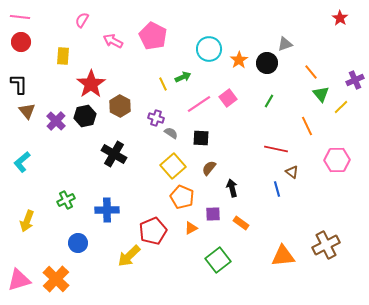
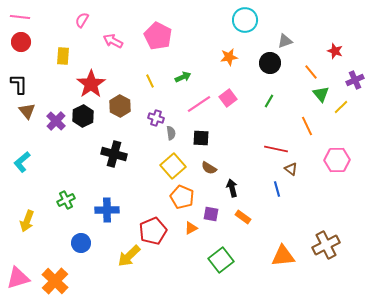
red star at (340, 18): moved 5 px left, 33 px down; rotated 14 degrees counterclockwise
pink pentagon at (153, 36): moved 5 px right
gray triangle at (285, 44): moved 3 px up
cyan circle at (209, 49): moved 36 px right, 29 px up
orange star at (239, 60): moved 10 px left, 3 px up; rotated 24 degrees clockwise
black circle at (267, 63): moved 3 px right
yellow line at (163, 84): moved 13 px left, 3 px up
black hexagon at (85, 116): moved 2 px left; rotated 15 degrees counterclockwise
gray semicircle at (171, 133): rotated 48 degrees clockwise
black cross at (114, 154): rotated 15 degrees counterclockwise
brown semicircle at (209, 168): rotated 98 degrees counterclockwise
brown triangle at (292, 172): moved 1 px left, 3 px up
purple square at (213, 214): moved 2 px left; rotated 14 degrees clockwise
orange rectangle at (241, 223): moved 2 px right, 6 px up
blue circle at (78, 243): moved 3 px right
green square at (218, 260): moved 3 px right
orange cross at (56, 279): moved 1 px left, 2 px down
pink triangle at (19, 280): moved 1 px left, 2 px up
